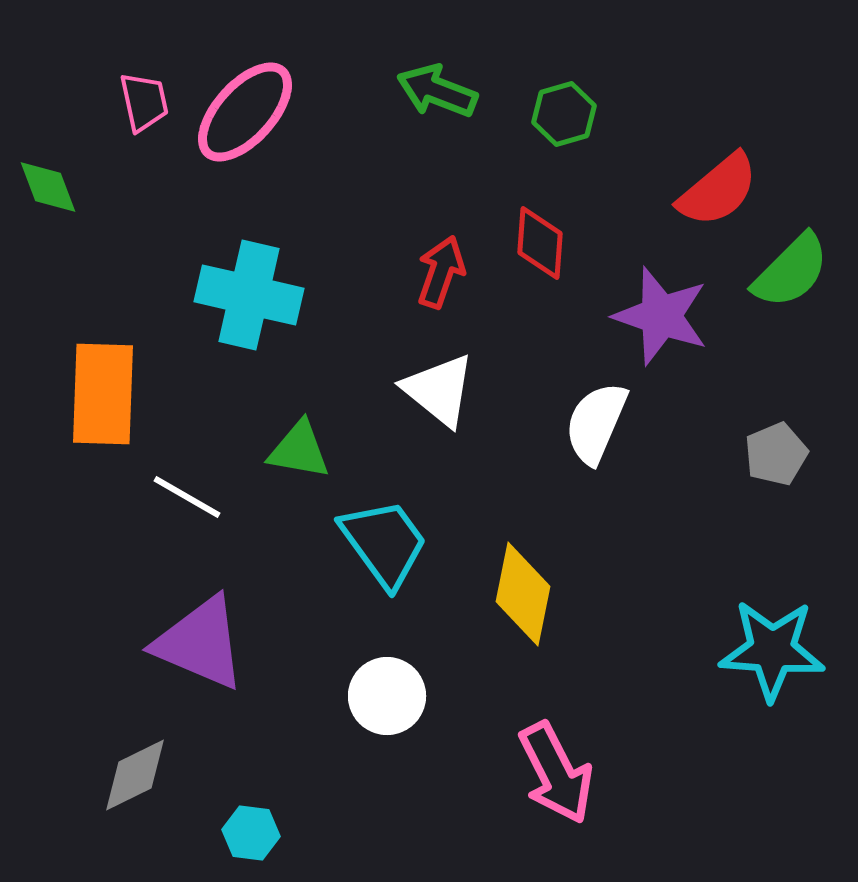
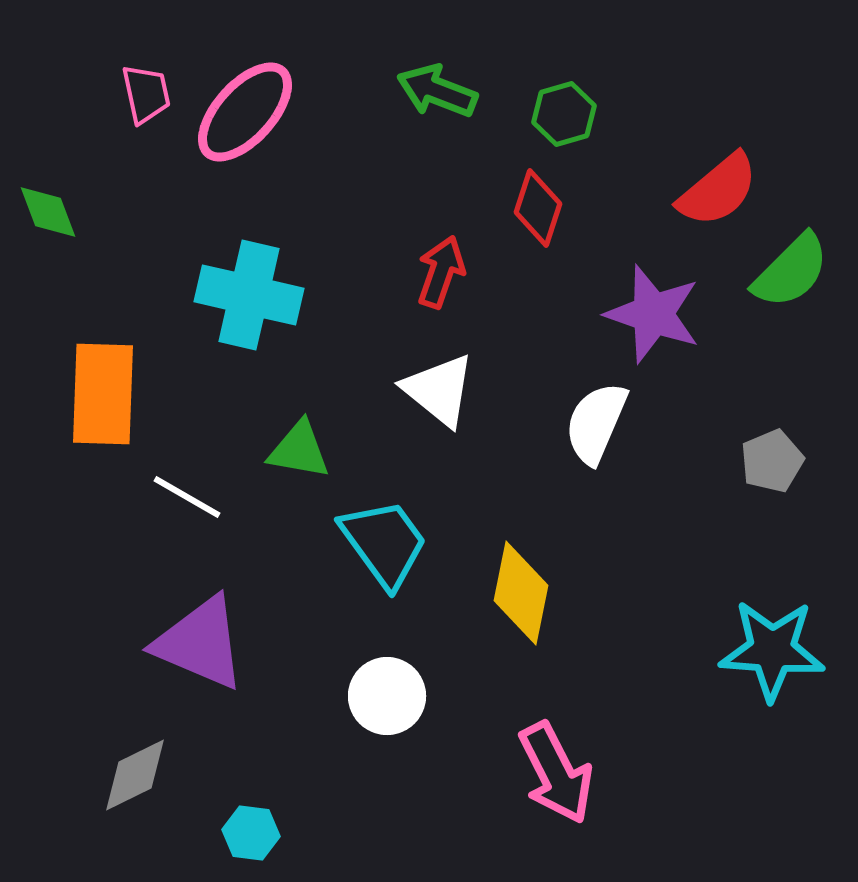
pink trapezoid: moved 2 px right, 8 px up
green diamond: moved 25 px down
red diamond: moved 2 px left, 35 px up; rotated 14 degrees clockwise
purple star: moved 8 px left, 2 px up
gray pentagon: moved 4 px left, 7 px down
yellow diamond: moved 2 px left, 1 px up
